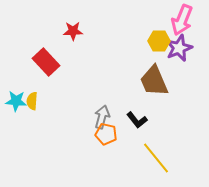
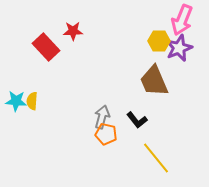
red rectangle: moved 15 px up
